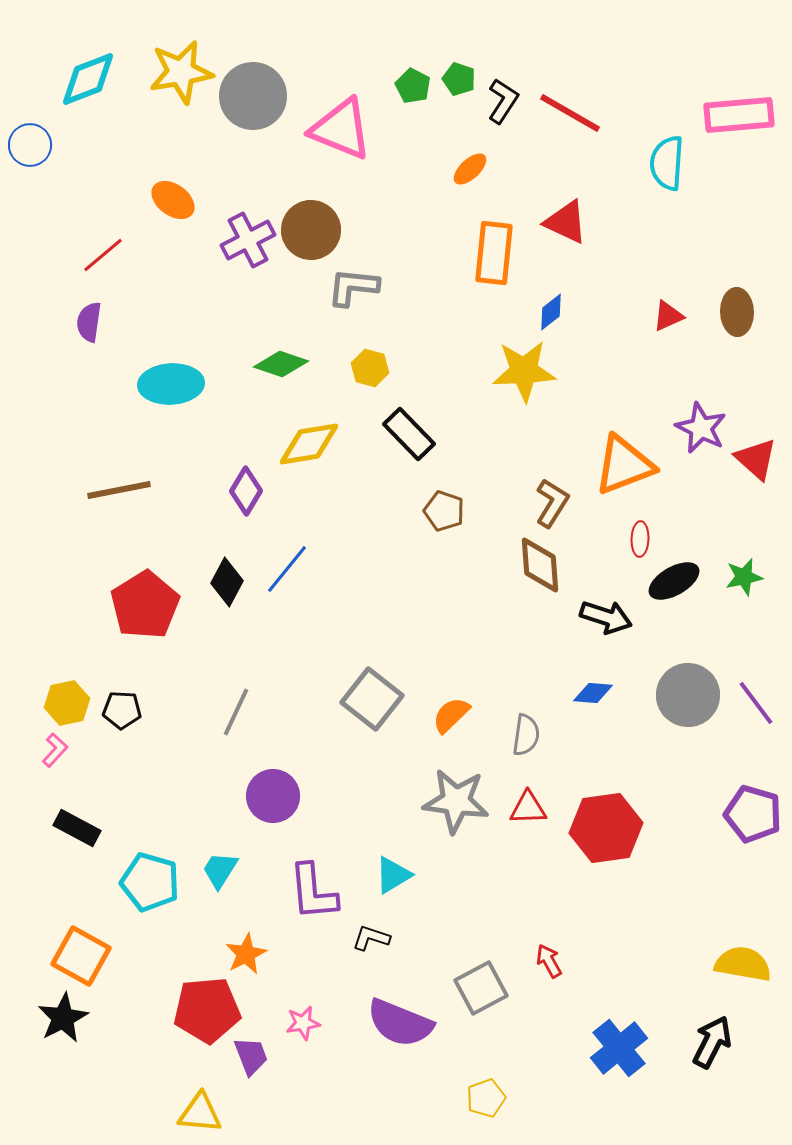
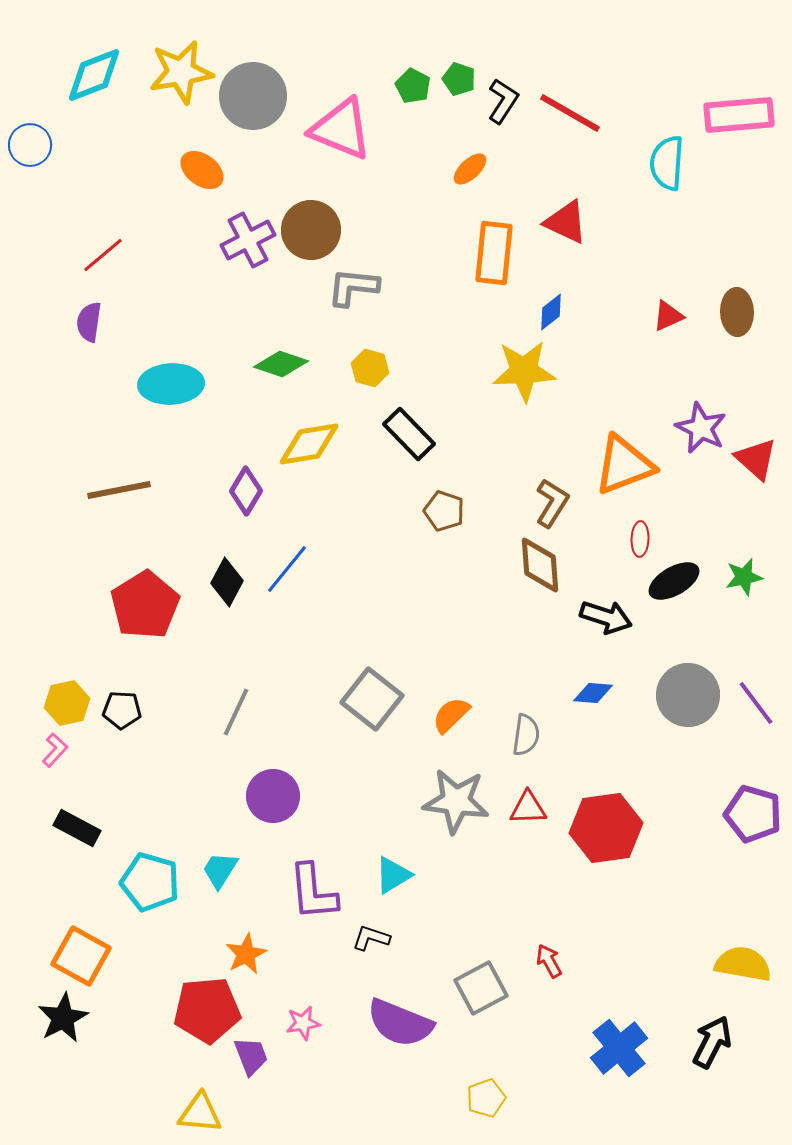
cyan diamond at (88, 79): moved 6 px right, 4 px up
orange ellipse at (173, 200): moved 29 px right, 30 px up
